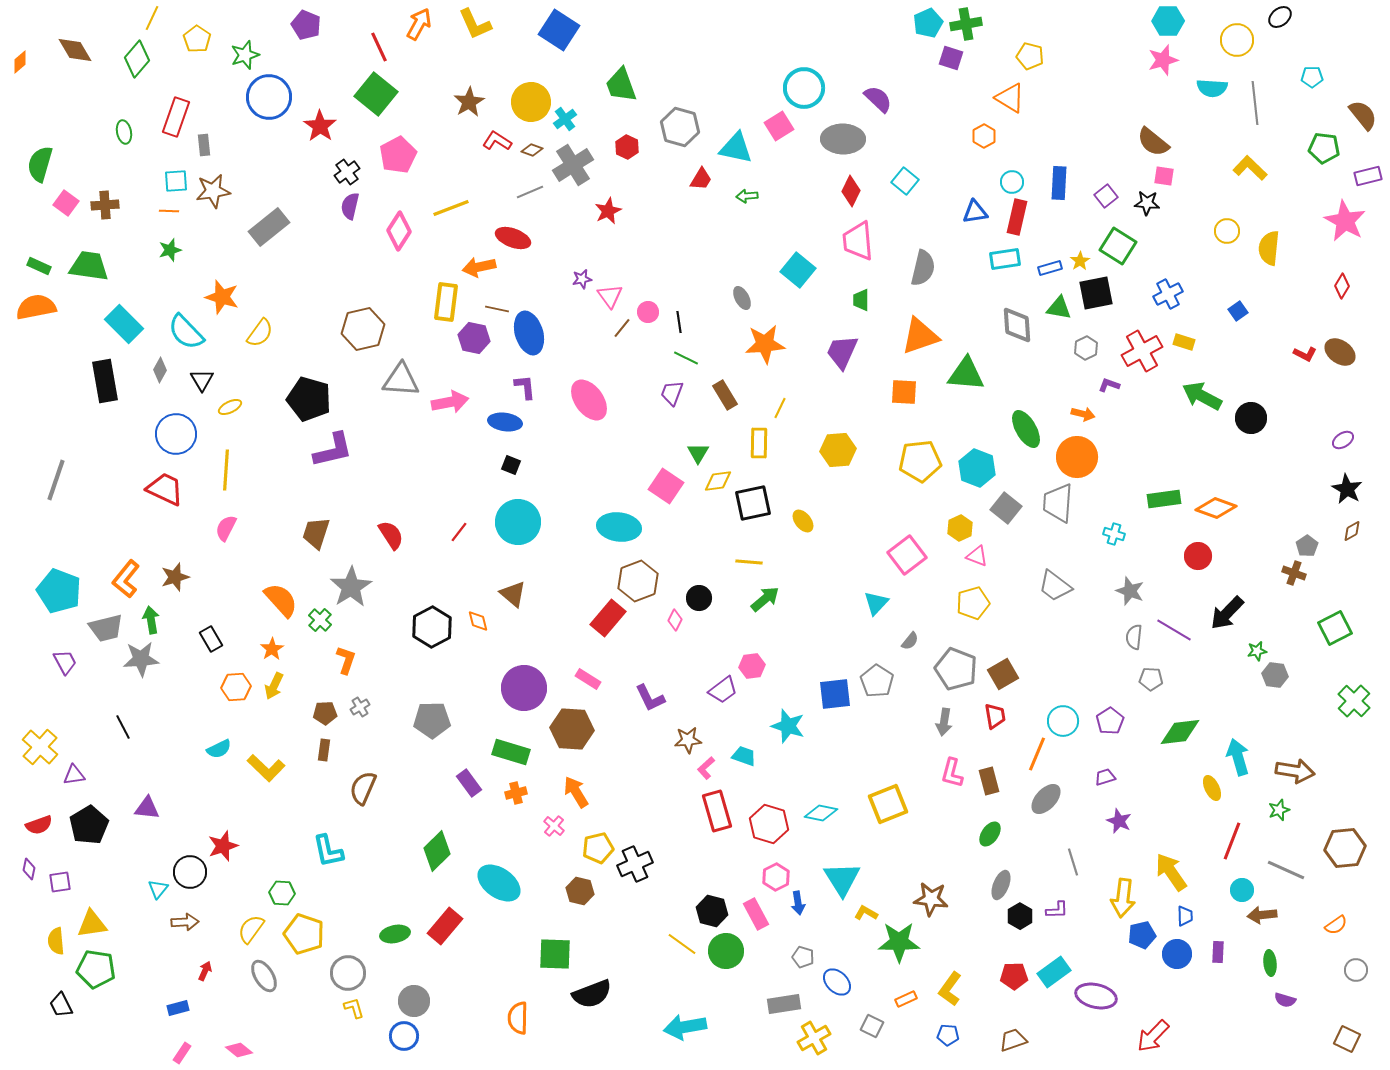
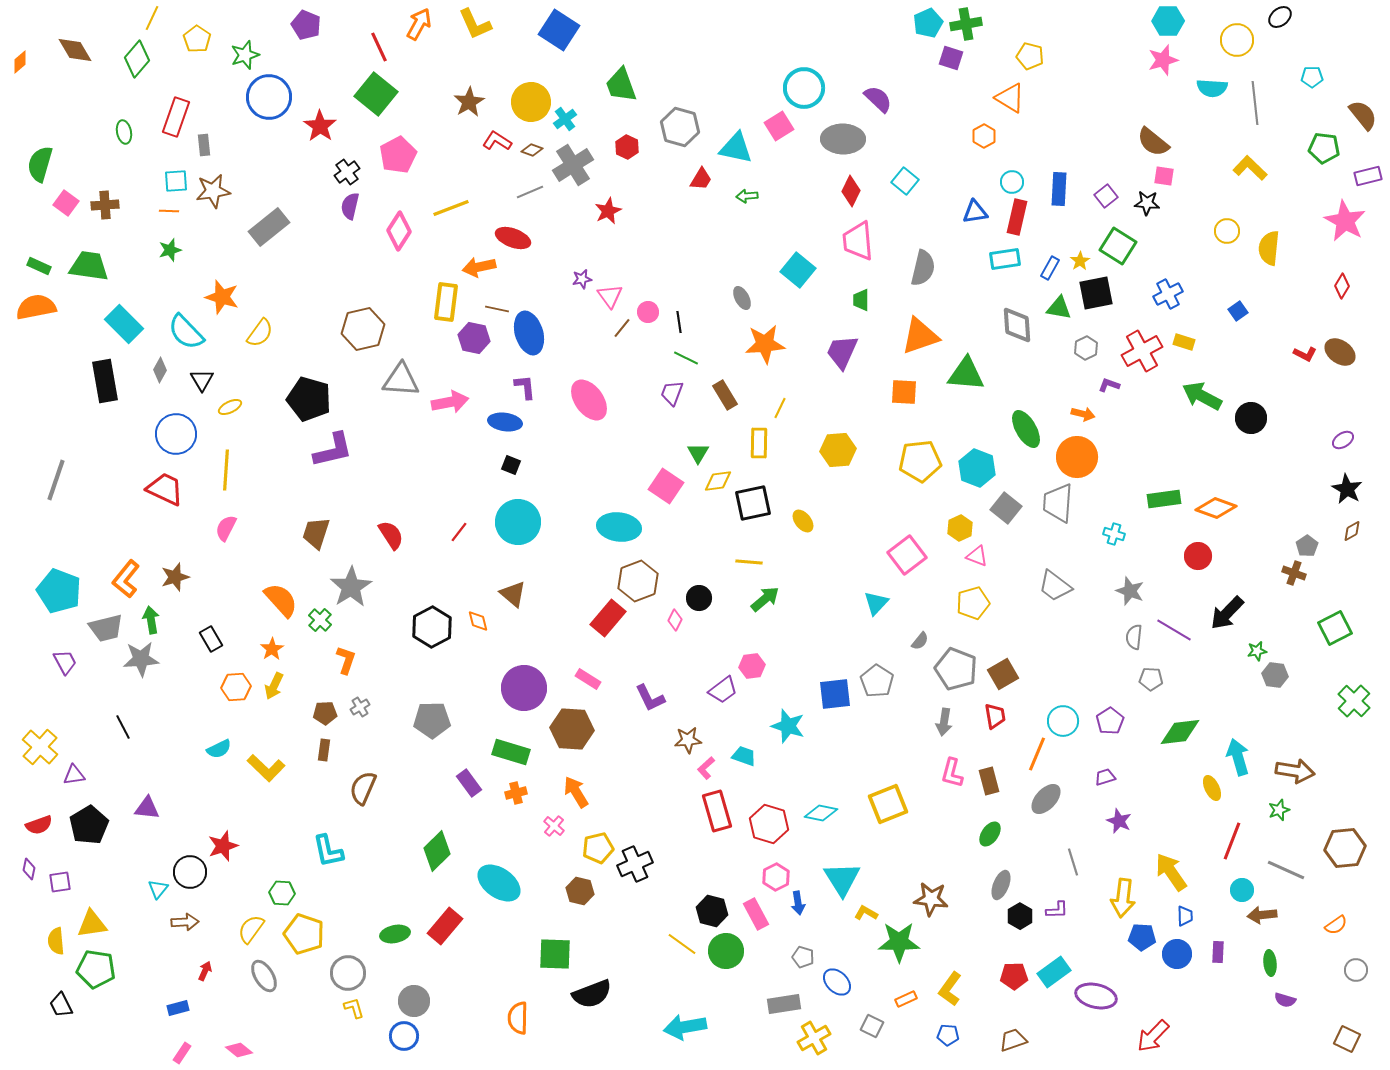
blue rectangle at (1059, 183): moved 6 px down
blue rectangle at (1050, 268): rotated 45 degrees counterclockwise
gray semicircle at (910, 641): moved 10 px right
blue pentagon at (1142, 935): moved 2 px down; rotated 16 degrees clockwise
